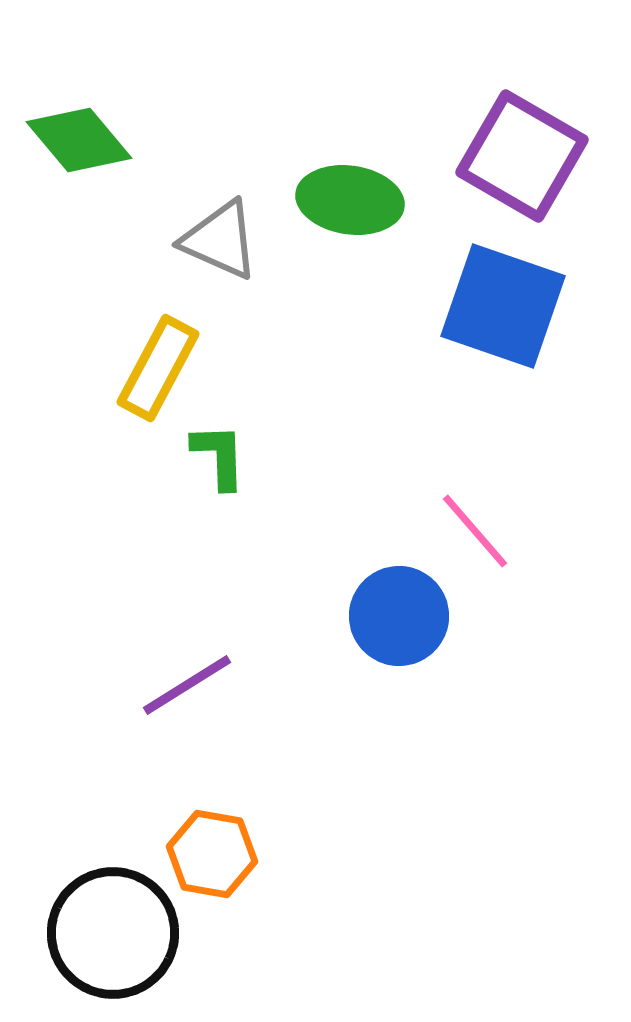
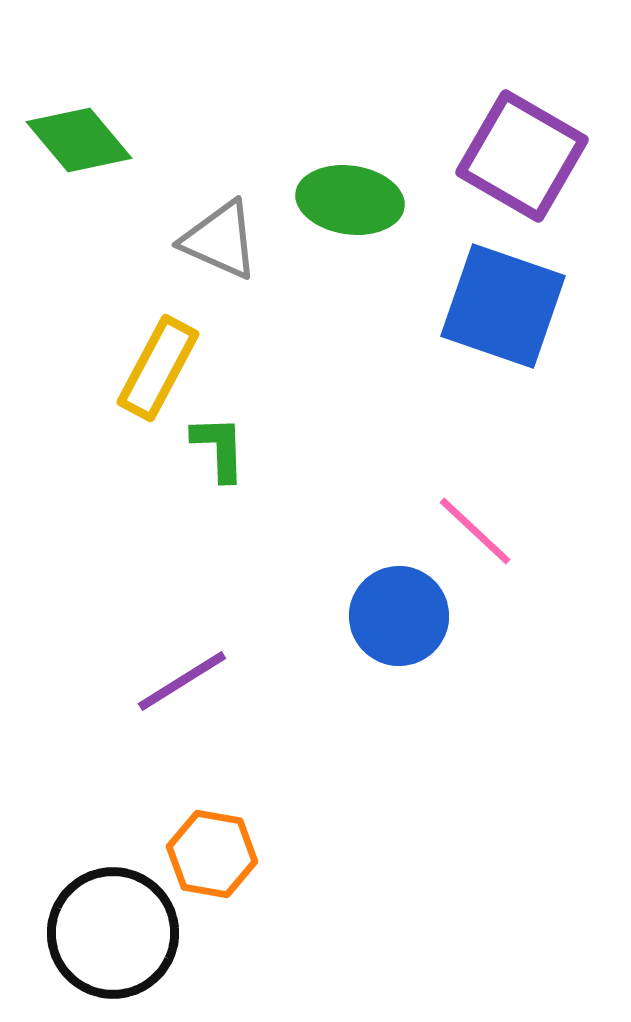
green L-shape: moved 8 px up
pink line: rotated 6 degrees counterclockwise
purple line: moved 5 px left, 4 px up
